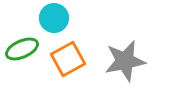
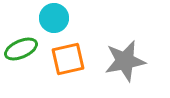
green ellipse: moved 1 px left
orange square: rotated 16 degrees clockwise
